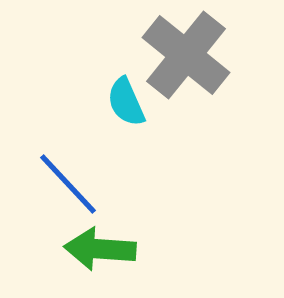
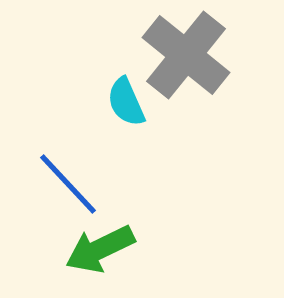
green arrow: rotated 30 degrees counterclockwise
